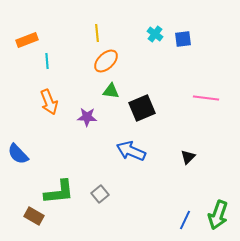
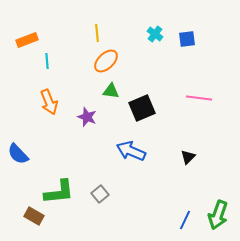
blue square: moved 4 px right
pink line: moved 7 px left
purple star: rotated 18 degrees clockwise
